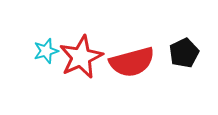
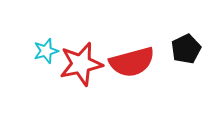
black pentagon: moved 2 px right, 4 px up
red star: moved 7 px down; rotated 12 degrees clockwise
